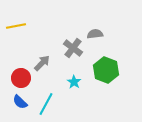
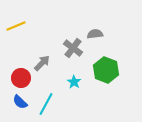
yellow line: rotated 12 degrees counterclockwise
